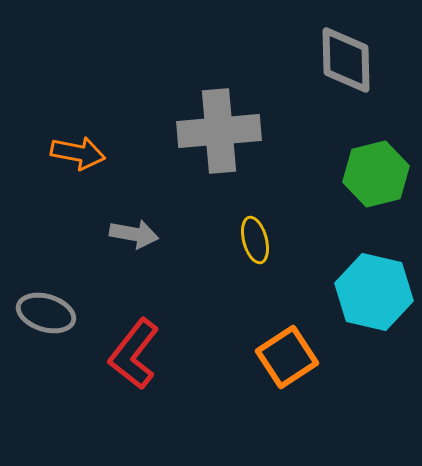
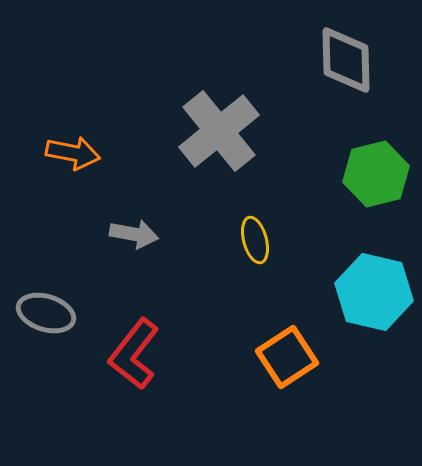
gray cross: rotated 34 degrees counterclockwise
orange arrow: moved 5 px left
